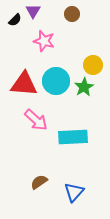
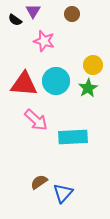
black semicircle: rotated 80 degrees clockwise
green star: moved 4 px right, 1 px down
blue triangle: moved 11 px left, 1 px down
